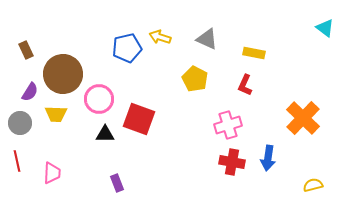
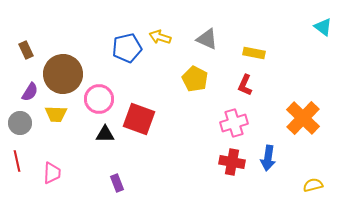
cyan triangle: moved 2 px left, 1 px up
pink cross: moved 6 px right, 2 px up
